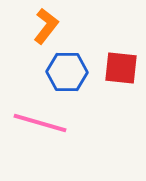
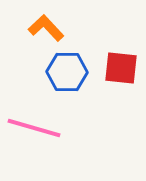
orange L-shape: moved 2 px down; rotated 81 degrees counterclockwise
pink line: moved 6 px left, 5 px down
